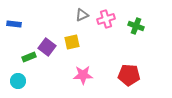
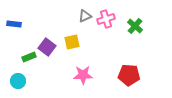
gray triangle: moved 3 px right, 1 px down
green cross: moved 1 px left; rotated 21 degrees clockwise
